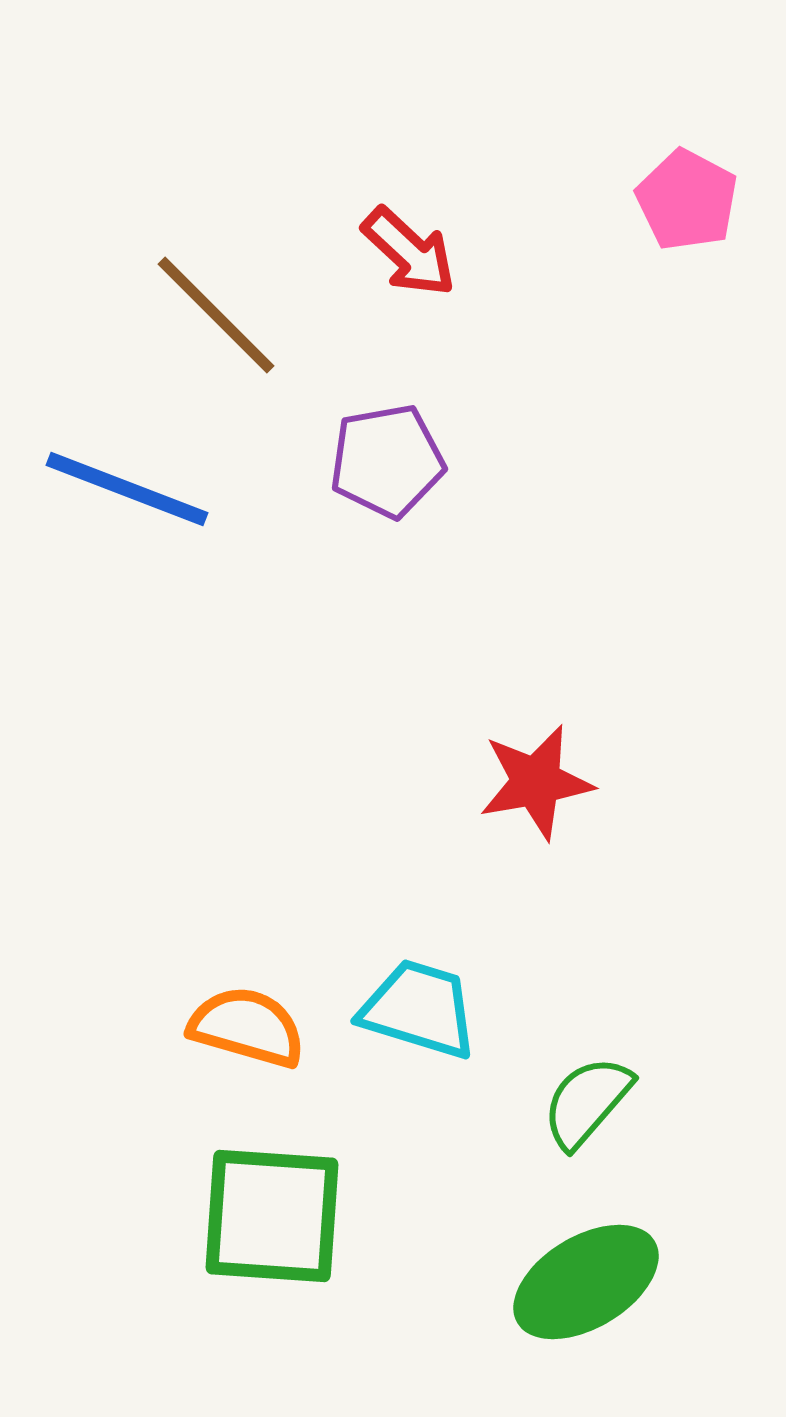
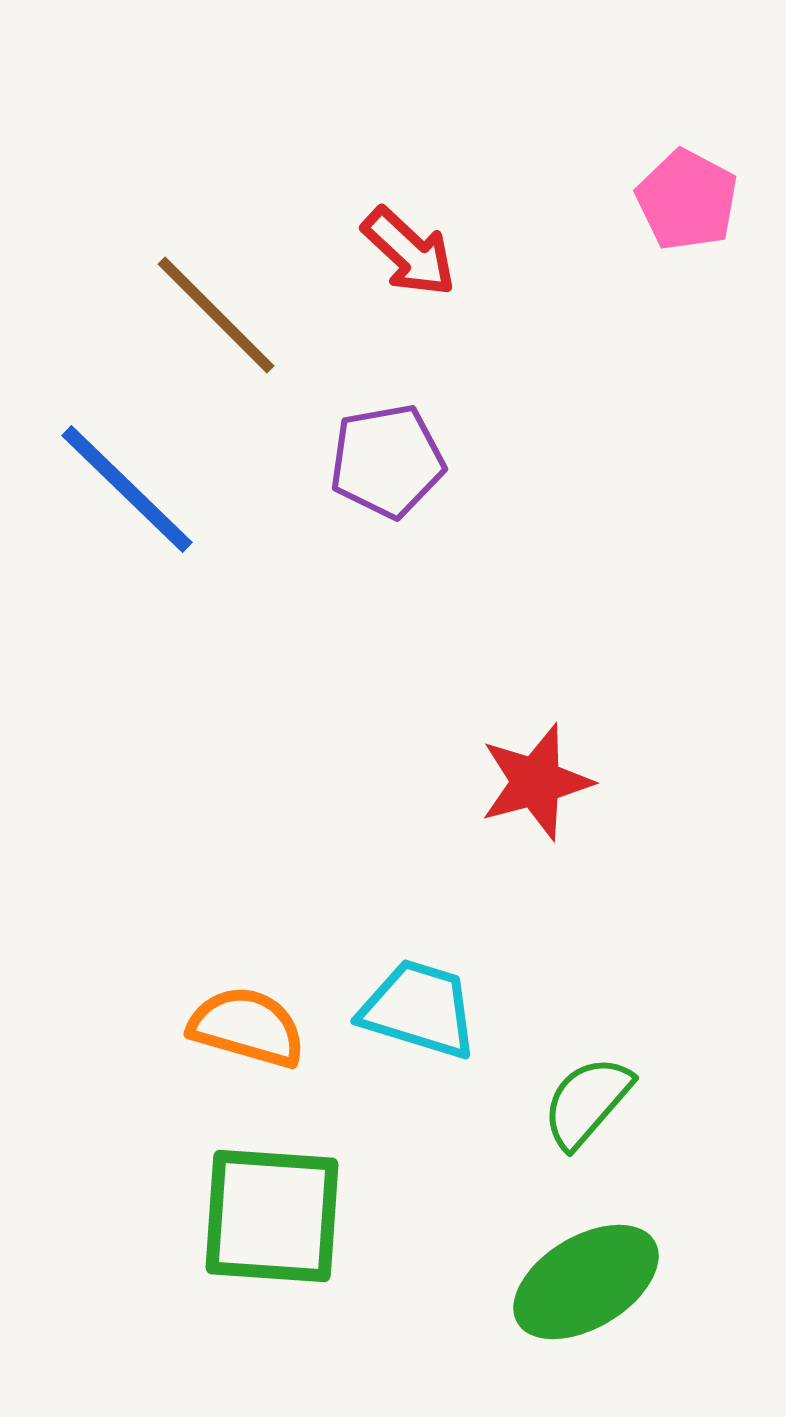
blue line: rotated 23 degrees clockwise
red star: rotated 5 degrees counterclockwise
